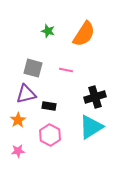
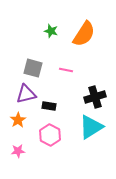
green star: moved 3 px right
